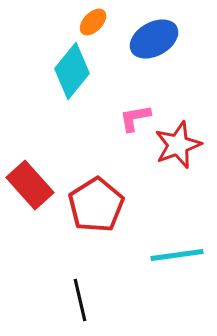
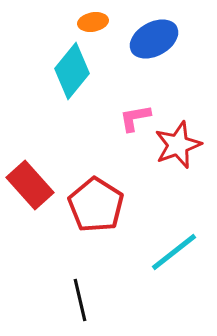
orange ellipse: rotated 36 degrees clockwise
red pentagon: rotated 8 degrees counterclockwise
cyan line: moved 3 px left, 3 px up; rotated 30 degrees counterclockwise
